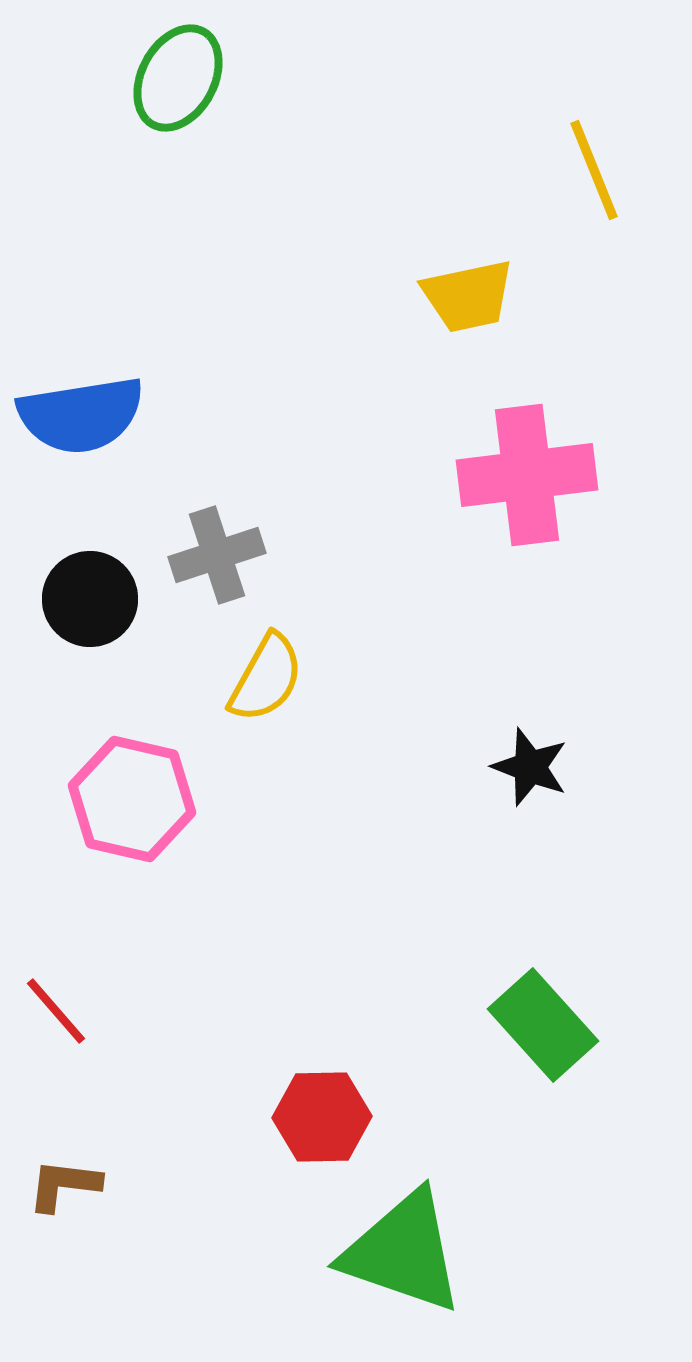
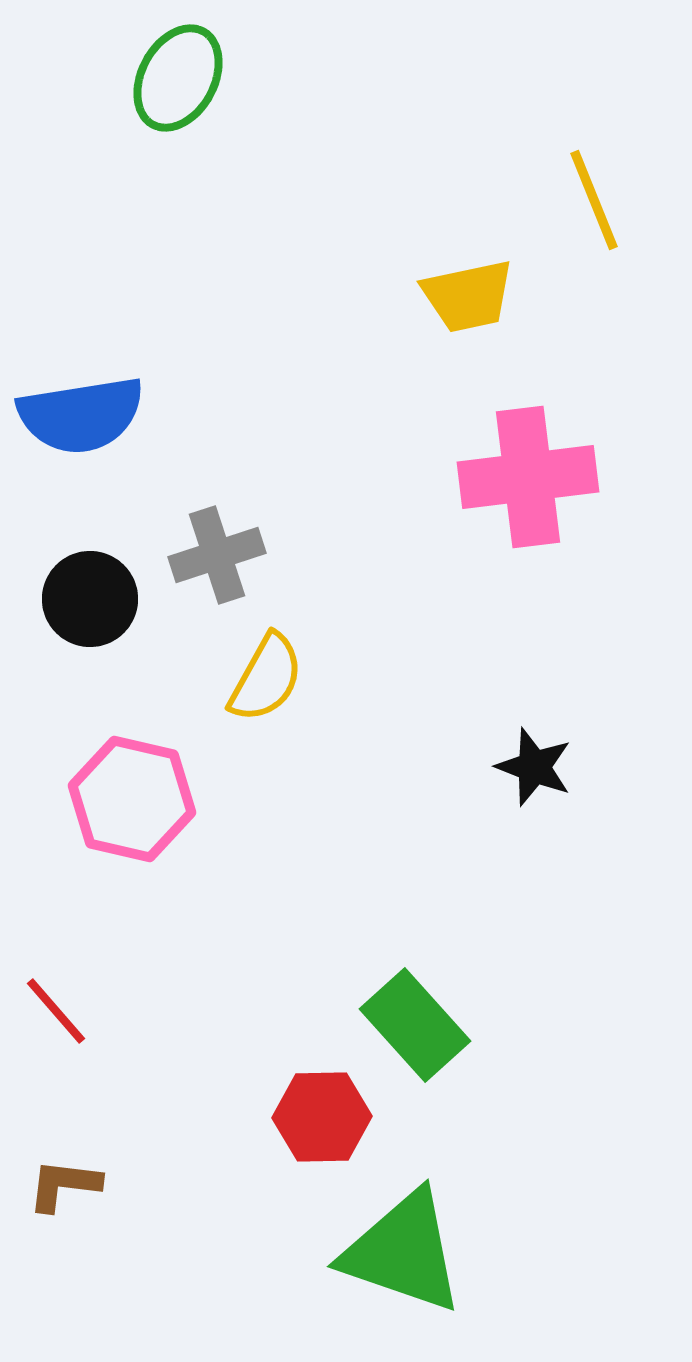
yellow line: moved 30 px down
pink cross: moved 1 px right, 2 px down
black star: moved 4 px right
green rectangle: moved 128 px left
